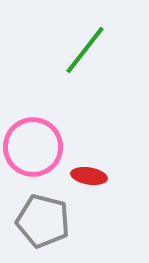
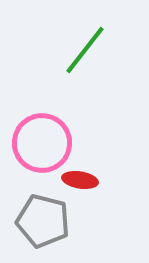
pink circle: moved 9 px right, 4 px up
red ellipse: moved 9 px left, 4 px down
